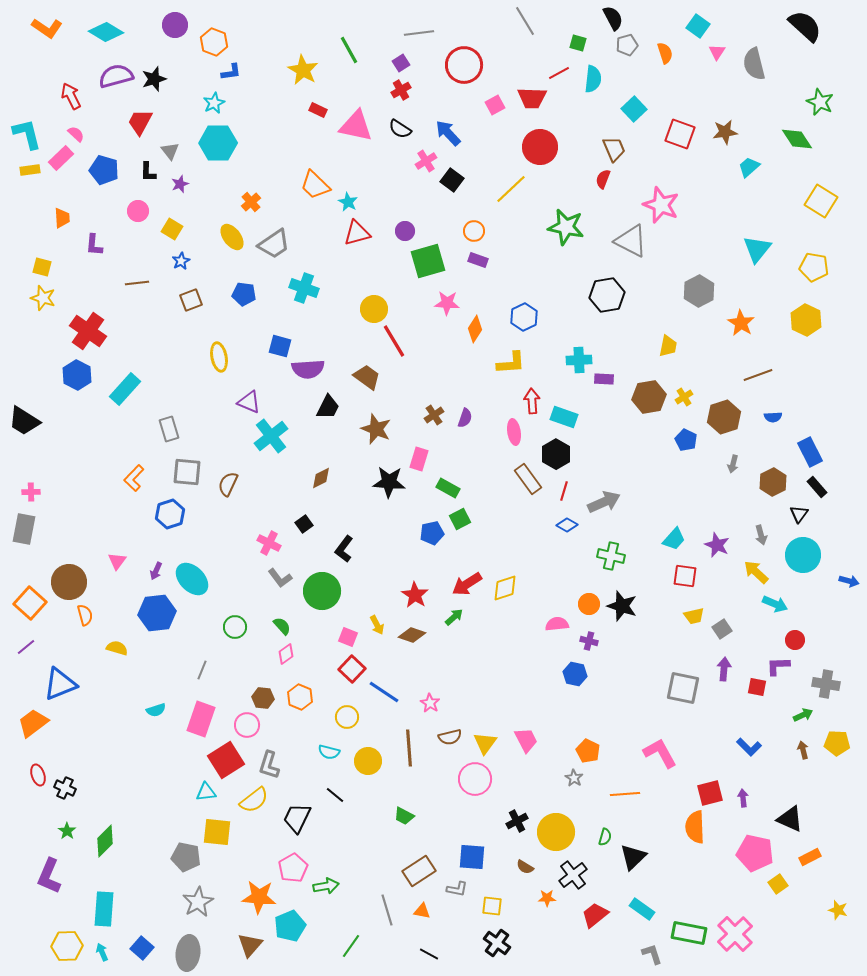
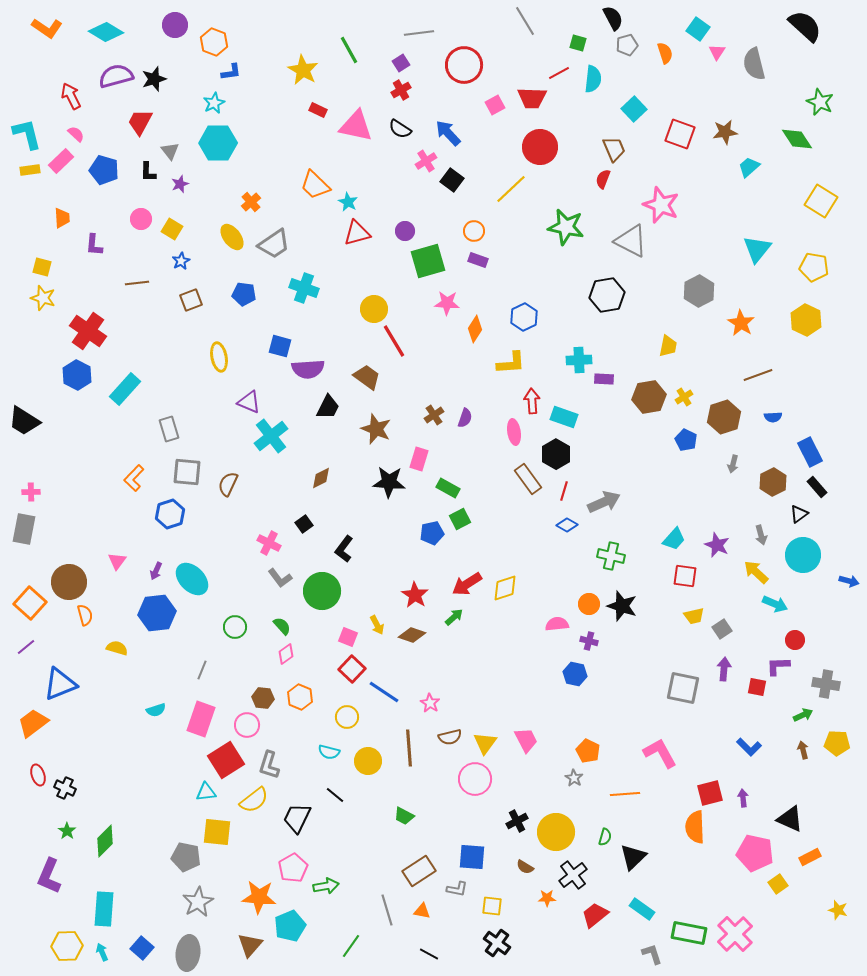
cyan square at (698, 26): moved 3 px down
pink rectangle at (61, 158): moved 3 px down
pink circle at (138, 211): moved 3 px right, 8 px down
black triangle at (799, 514): rotated 18 degrees clockwise
